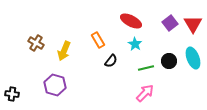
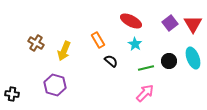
black semicircle: rotated 88 degrees counterclockwise
